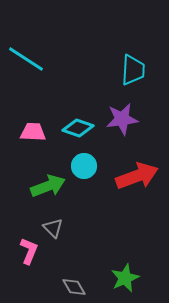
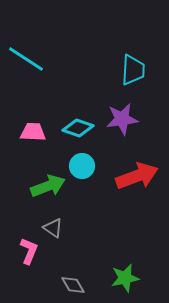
cyan circle: moved 2 px left
gray triangle: rotated 10 degrees counterclockwise
green star: rotated 12 degrees clockwise
gray diamond: moved 1 px left, 2 px up
